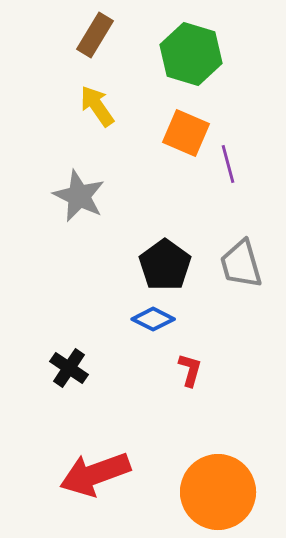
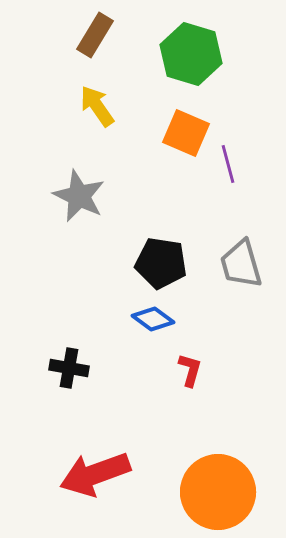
black pentagon: moved 4 px left, 2 px up; rotated 27 degrees counterclockwise
blue diamond: rotated 9 degrees clockwise
black cross: rotated 24 degrees counterclockwise
